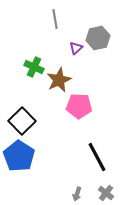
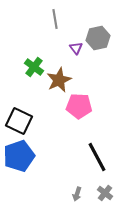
purple triangle: rotated 24 degrees counterclockwise
green cross: rotated 12 degrees clockwise
black square: moved 3 px left; rotated 20 degrees counterclockwise
blue pentagon: rotated 20 degrees clockwise
gray cross: moved 1 px left
